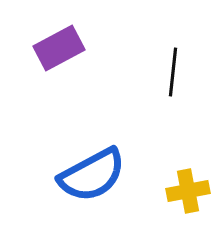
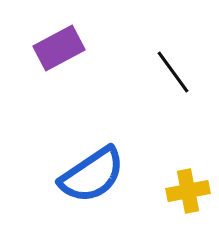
black line: rotated 42 degrees counterclockwise
blue semicircle: rotated 6 degrees counterclockwise
